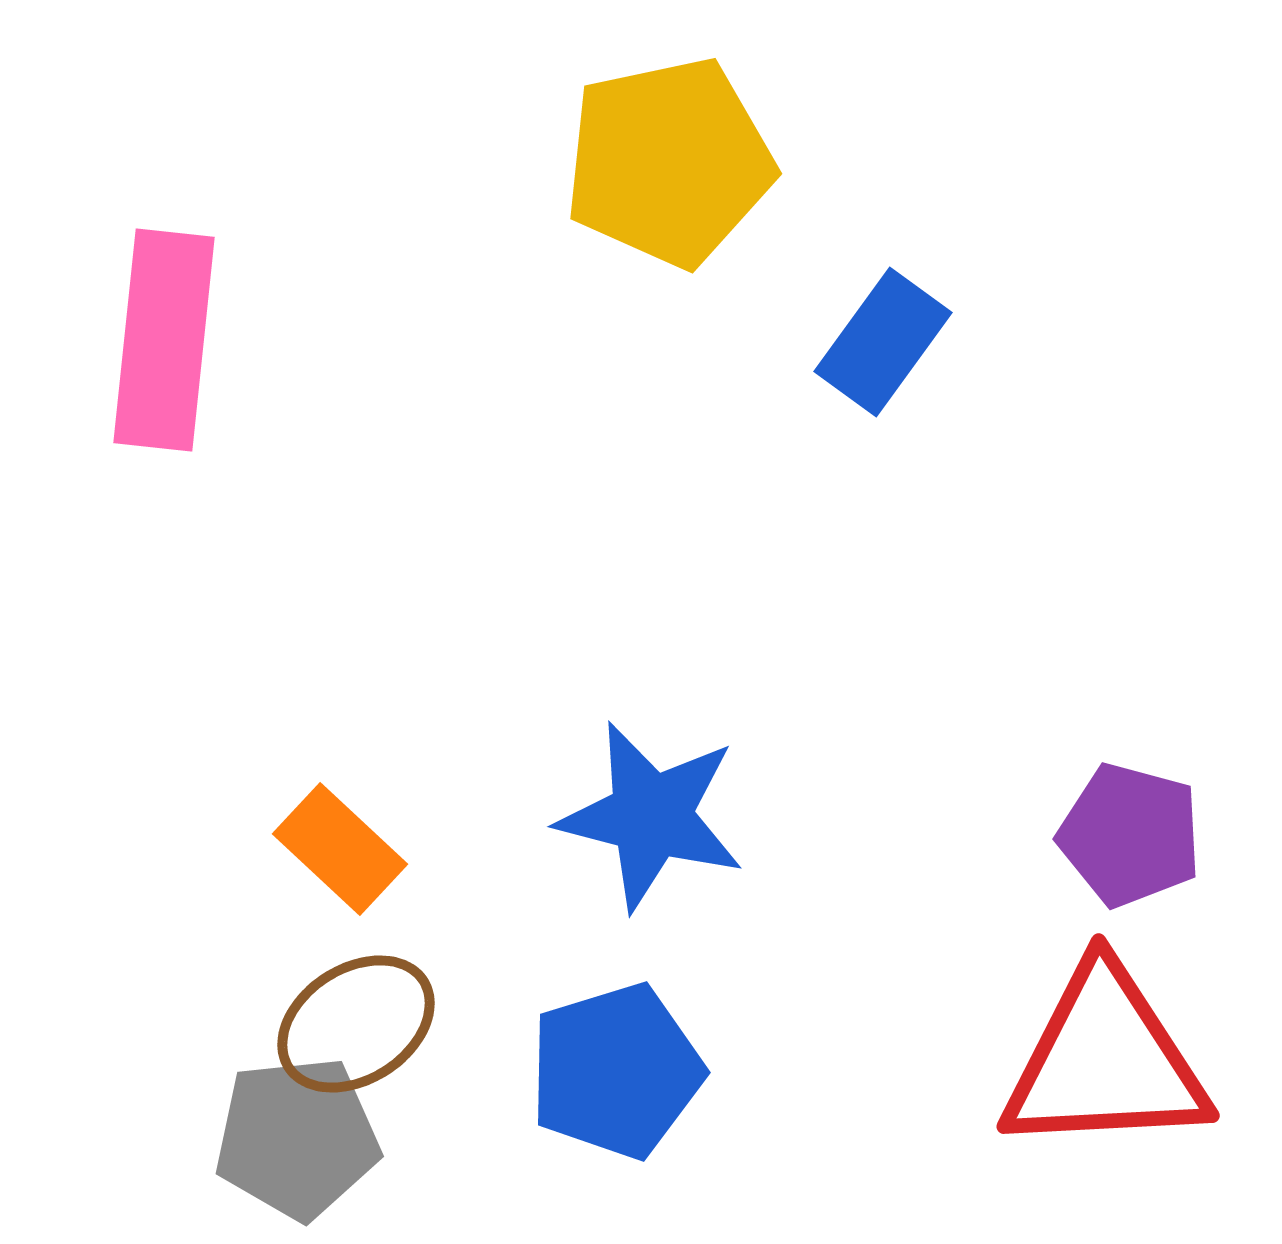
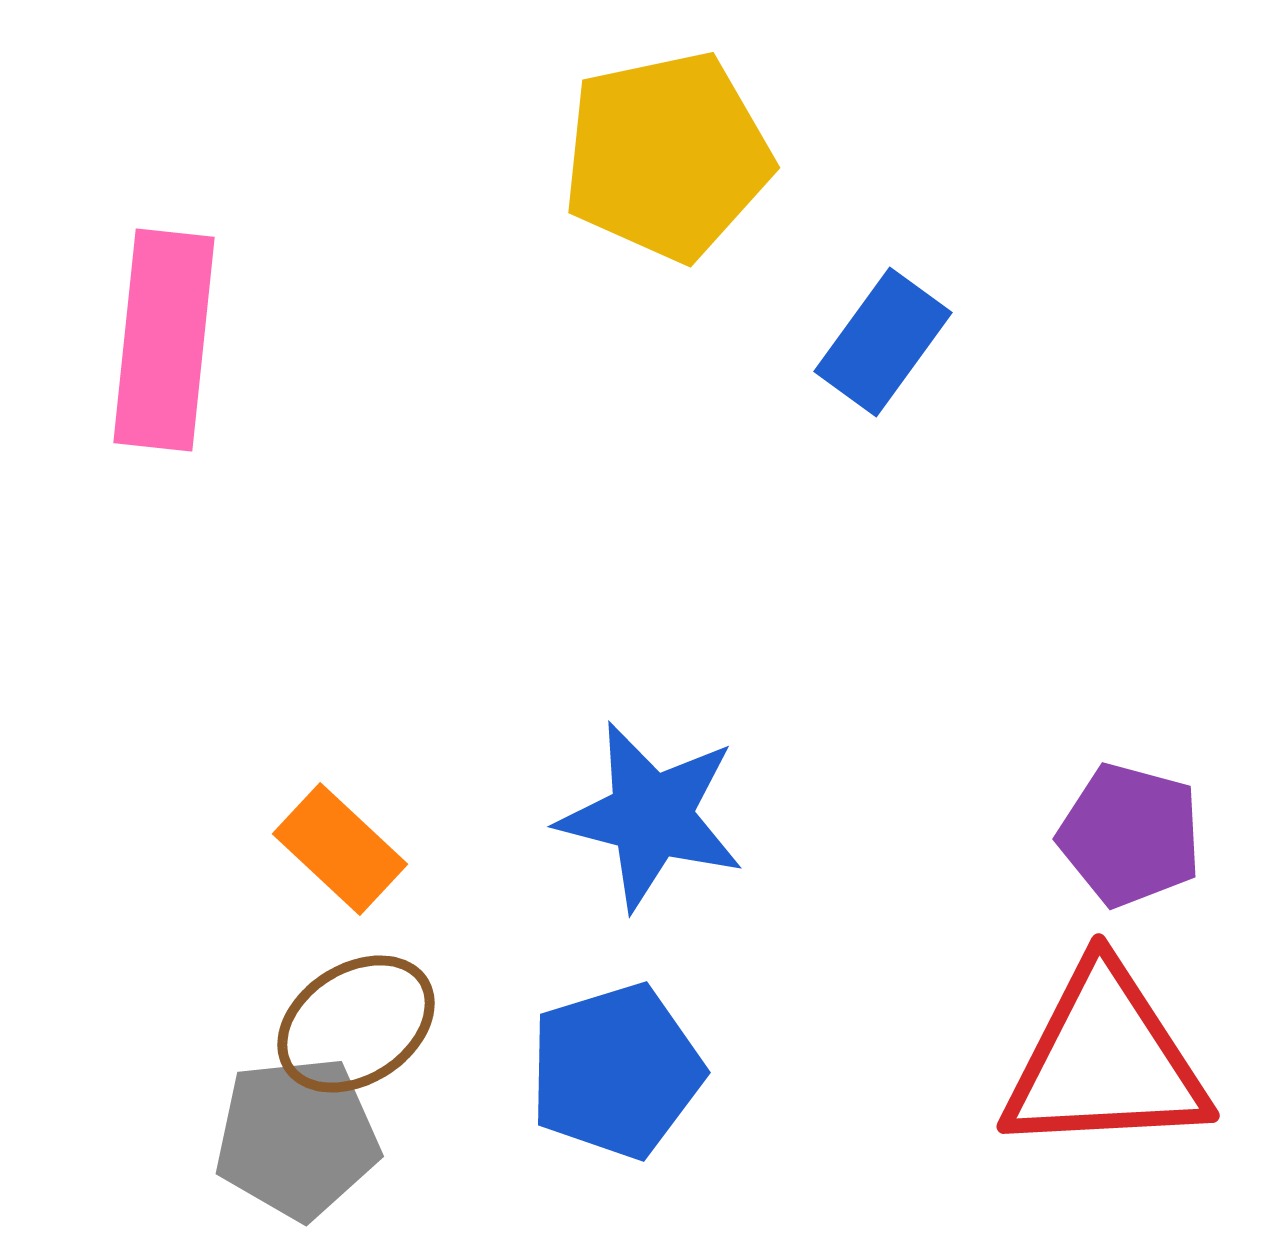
yellow pentagon: moved 2 px left, 6 px up
